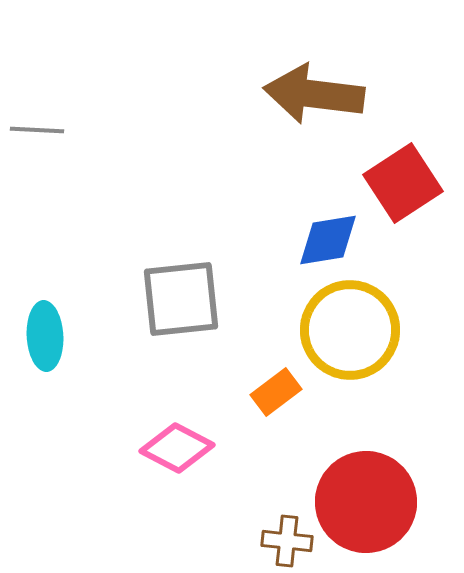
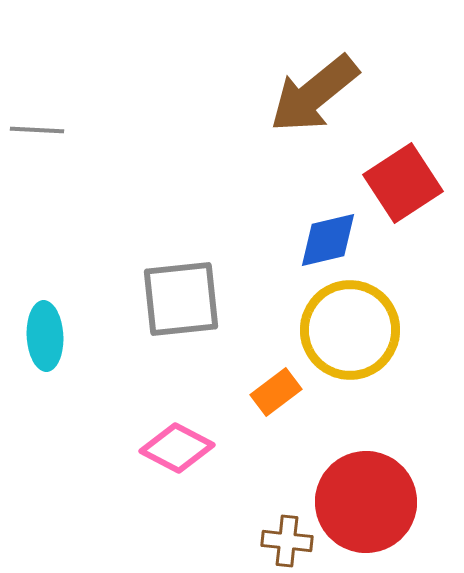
brown arrow: rotated 46 degrees counterclockwise
blue diamond: rotated 4 degrees counterclockwise
